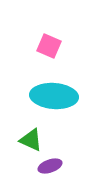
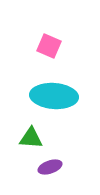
green triangle: moved 2 px up; rotated 20 degrees counterclockwise
purple ellipse: moved 1 px down
